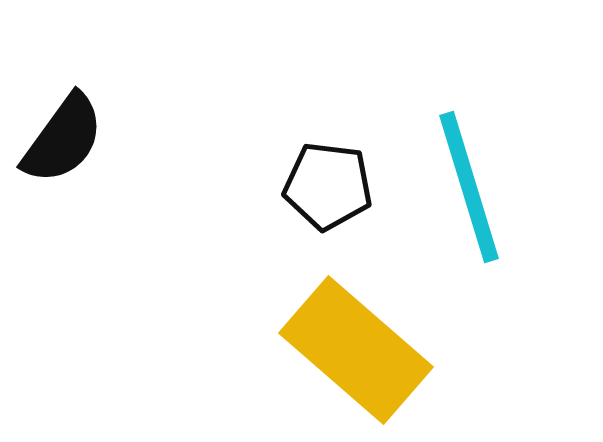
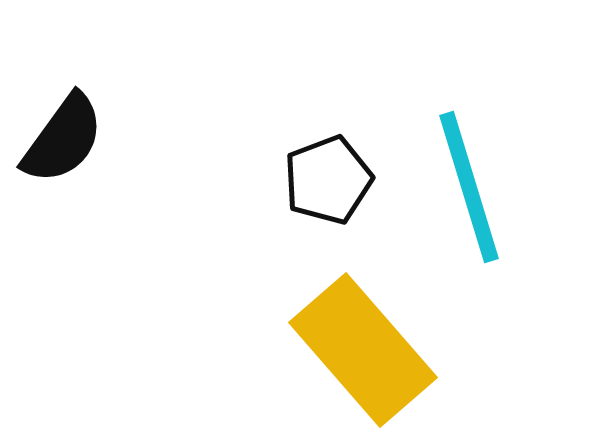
black pentagon: moved 6 px up; rotated 28 degrees counterclockwise
yellow rectangle: moved 7 px right; rotated 8 degrees clockwise
